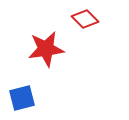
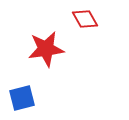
red diamond: rotated 16 degrees clockwise
